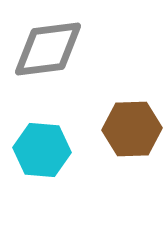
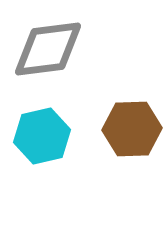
cyan hexagon: moved 14 px up; rotated 18 degrees counterclockwise
